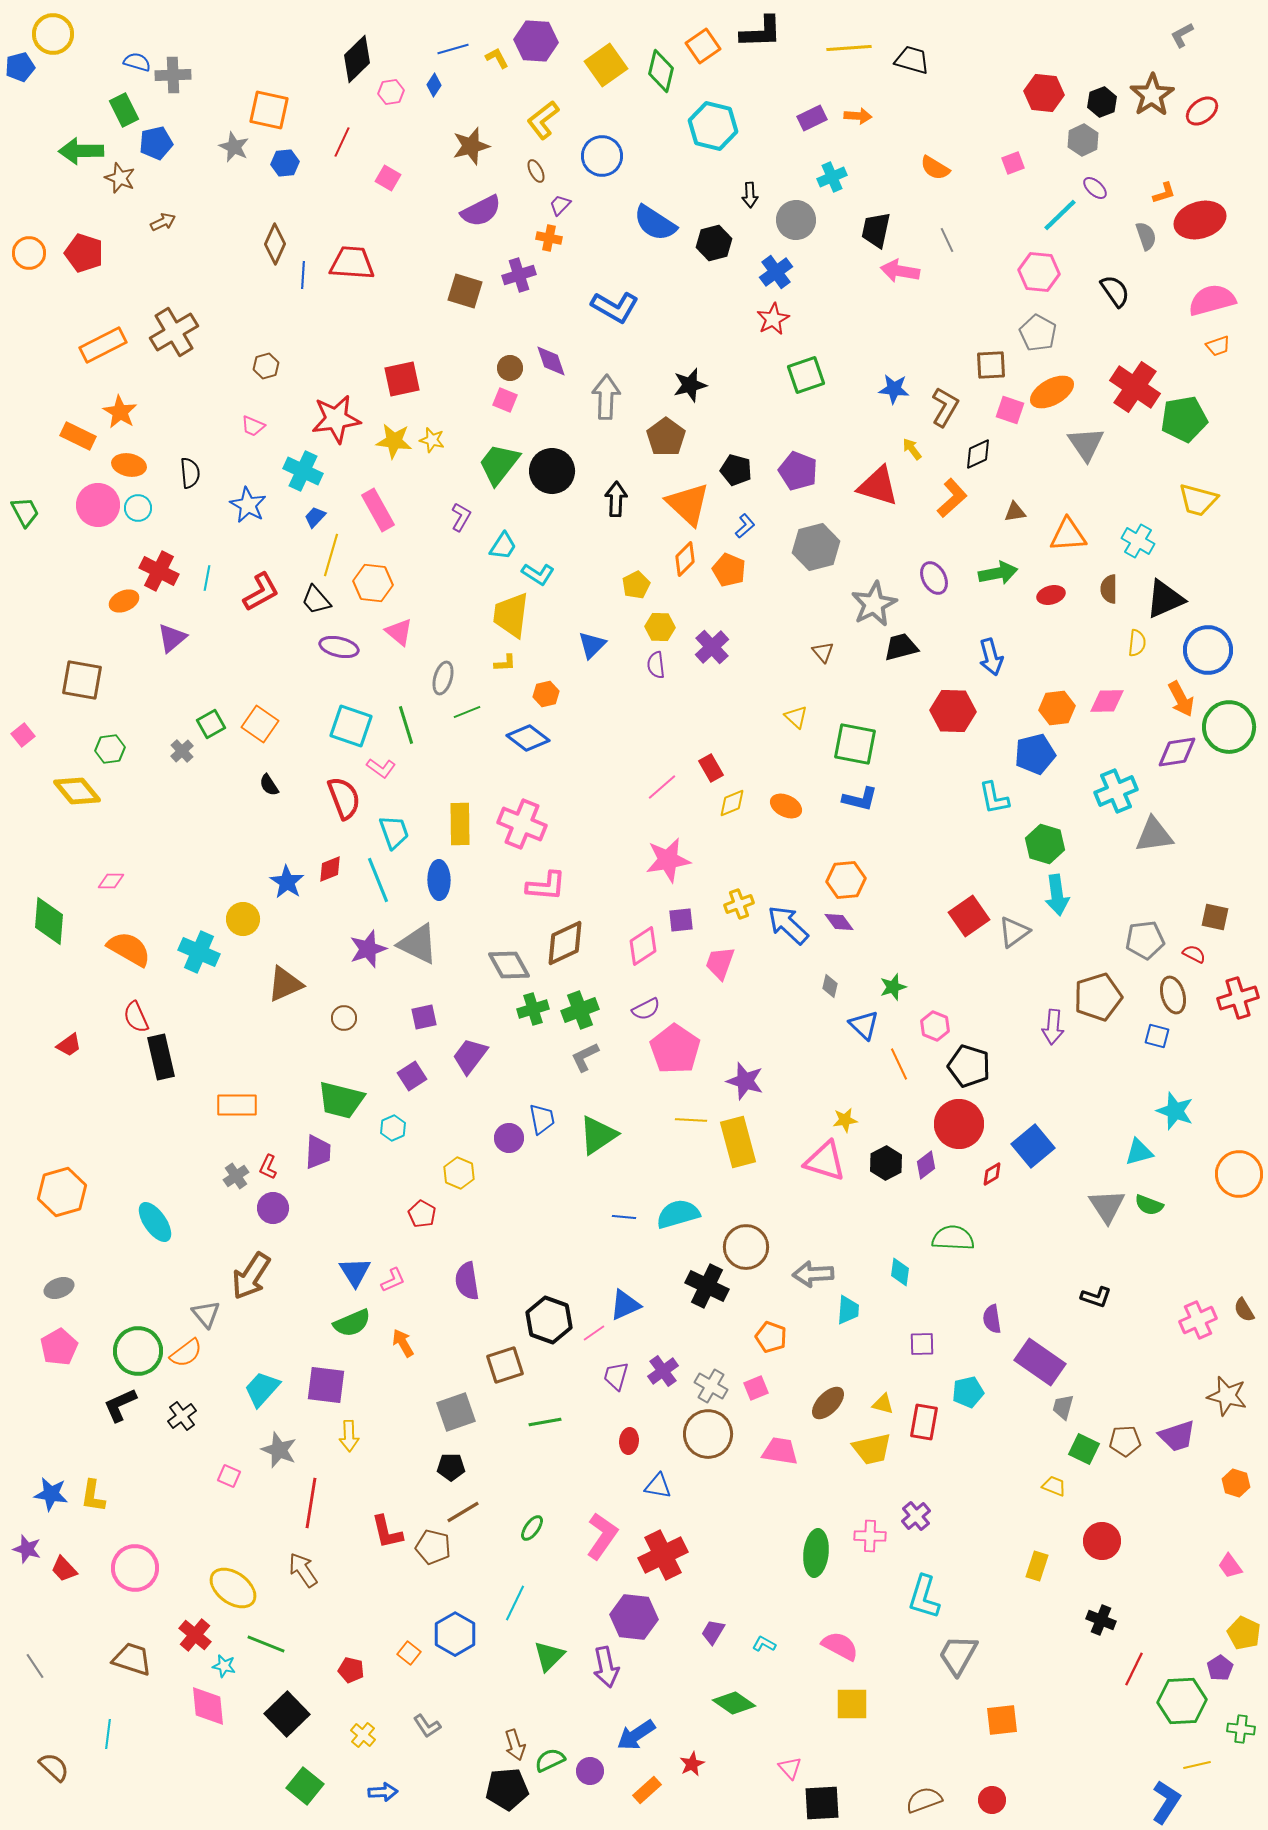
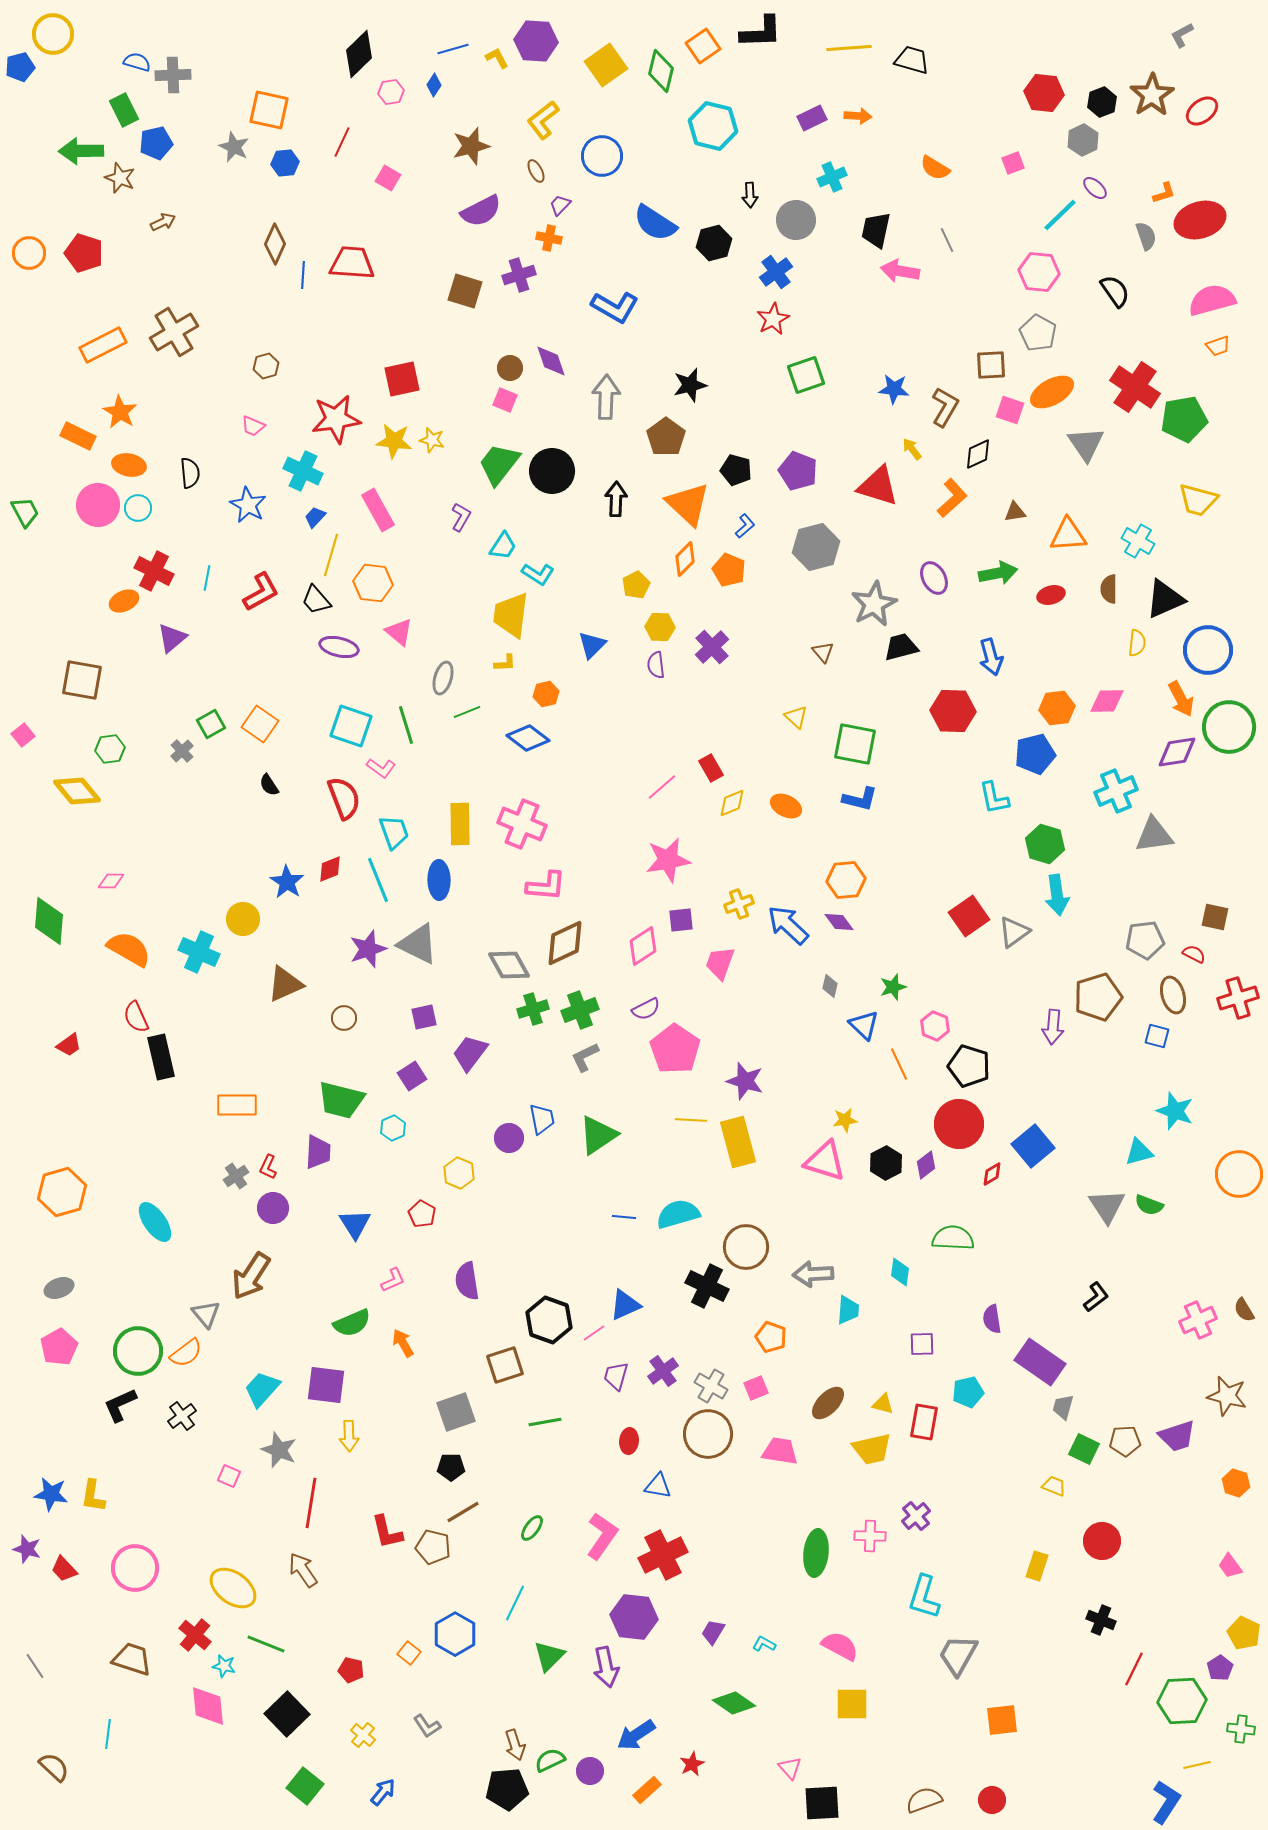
black diamond at (357, 59): moved 2 px right, 5 px up
red cross at (159, 571): moved 5 px left
purple trapezoid at (470, 1056): moved 3 px up
blue triangle at (355, 1272): moved 48 px up
black L-shape at (1096, 1297): rotated 56 degrees counterclockwise
blue arrow at (383, 1792): rotated 48 degrees counterclockwise
